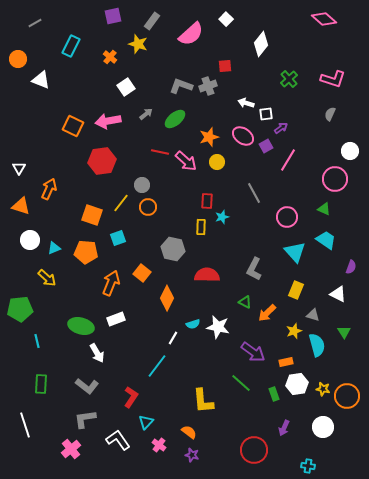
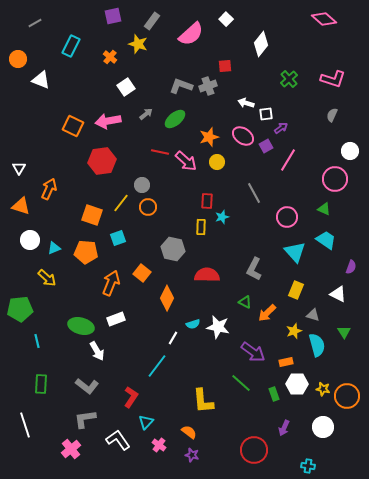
gray semicircle at (330, 114): moved 2 px right, 1 px down
white arrow at (97, 353): moved 2 px up
white hexagon at (297, 384): rotated 10 degrees clockwise
